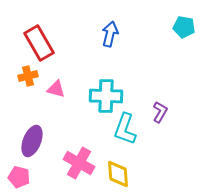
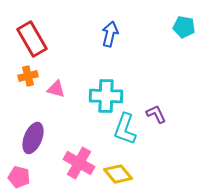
red rectangle: moved 7 px left, 4 px up
purple L-shape: moved 4 px left, 2 px down; rotated 55 degrees counterclockwise
purple ellipse: moved 1 px right, 3 px up
yellow diamond: rotated 36 degrees counterclockwise
